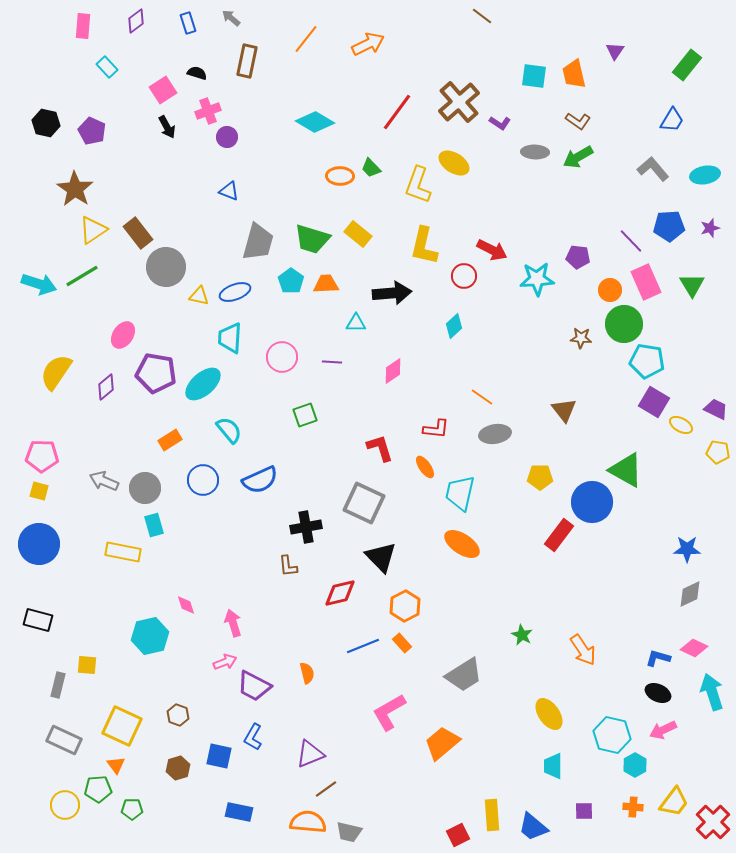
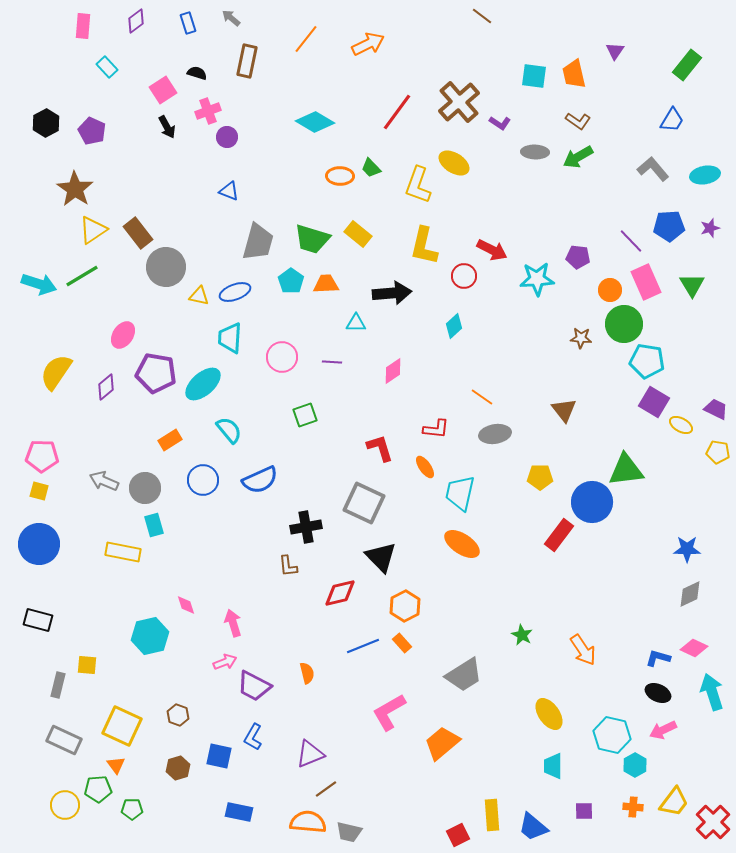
black hexagon at (46, 123): rotated 20 degrees clockwise
green triangle at (626, 470): rotated 36 degrees counterclockwise
